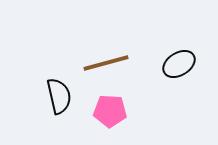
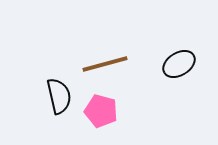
brown line: moved 1 px left, 1 px down
pink pentagon: moved 9 px left; rotated 12 degrees clockwise
